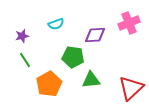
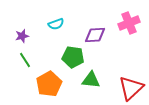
green triangle: rotated 12 degrees clockwise
